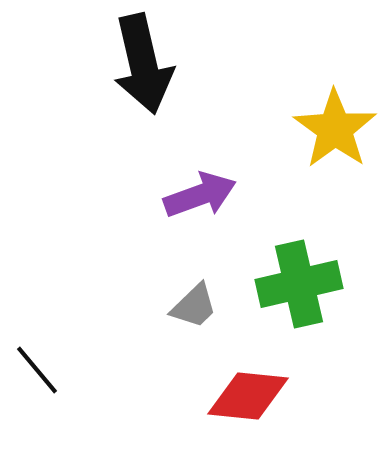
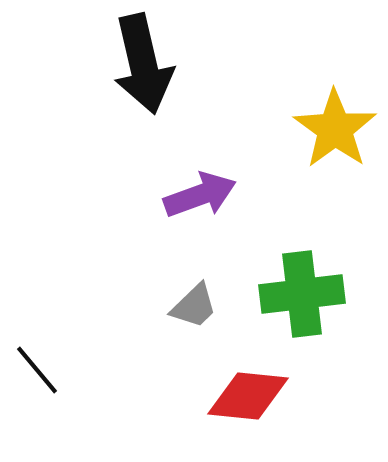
green cross: moved 3 px right, 10 px down; rotated 6 degrees clockwise
